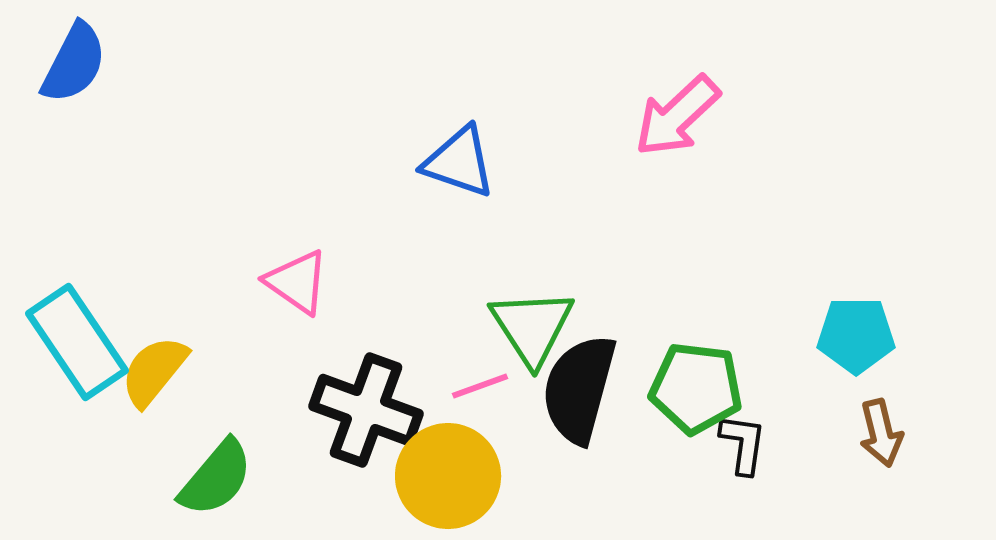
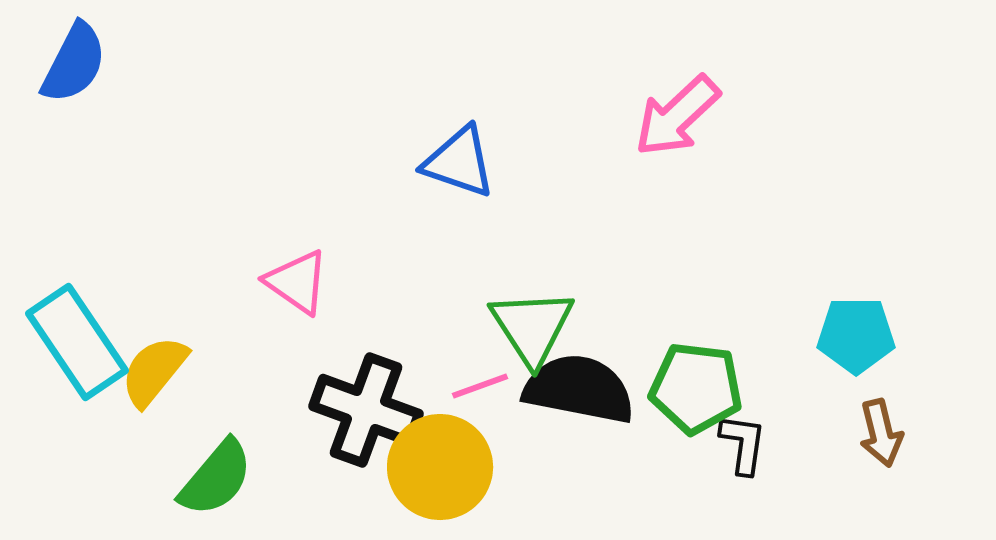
black semicircle: rotated 86 degrees clockwise
yellow circle: moved 8 px left, 9 px up
